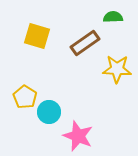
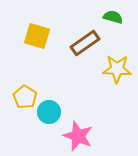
green semicircle: rotated 18 degrees clockwise
